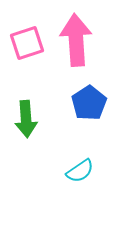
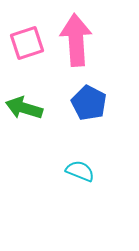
blue pentagon: rotated 12 degrees counterclockwise
green arrow: moved 2 px left, 11 px up; rotated 111 degrees clockwise
cyan semicircle: rotated 124 degrees counterclockwise
